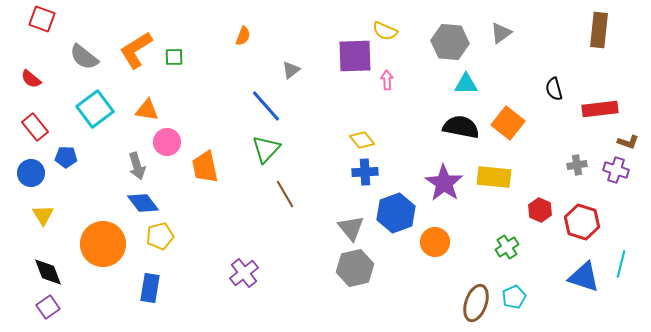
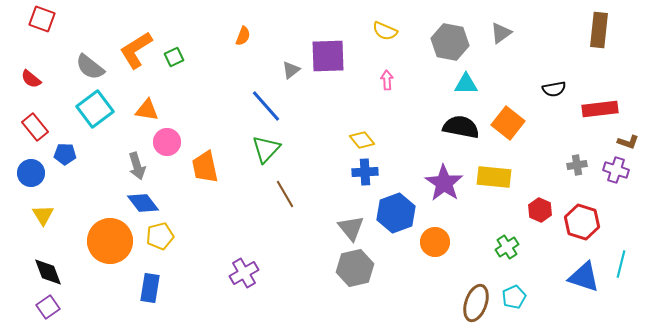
gray hexagon at (450, 42): rotated 6 degrees clockwise
purple square at (355, 56): moved 27 px left
gray semicircle at (84, 57): moved 6 px right, 10 px down
green square at (174, 57): rotated 24 degrees counterclockwise
black semicircle at (554, 89): rotated 85 degrees counterclockwise
blue pentagon at (66, 157): moved 1 px left, 3 px up
orange circle at (103, 244): moved 7 px right, 3 px up
purple cross at (244, 273): rotated 8 degrees clockwise
